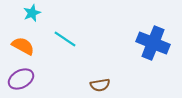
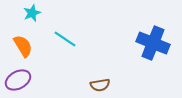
orange semicircle: rotated 30 degrees clockwise
purple ellipse: moved 3 px left, 1 px down
